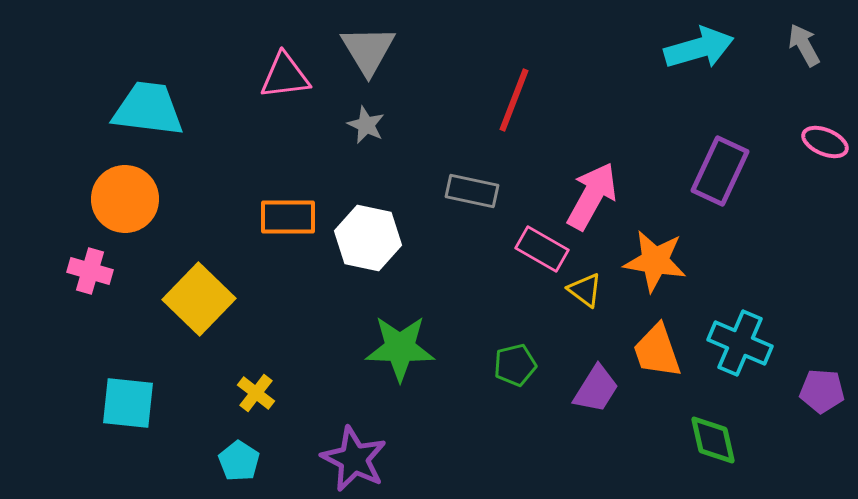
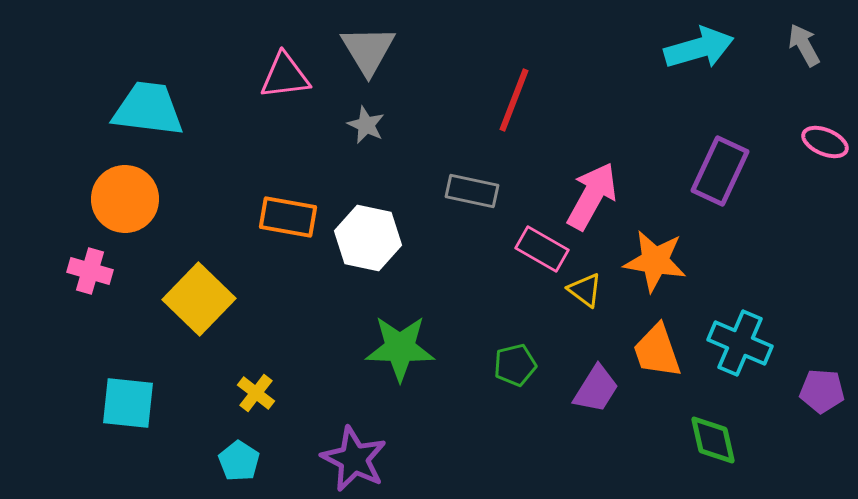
orange rectangle: rotated 10 degrees clockwise
